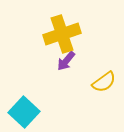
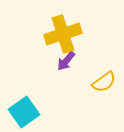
yellow cross: moved 1 px right
cyan square: rotated 12 degrees clockwise
